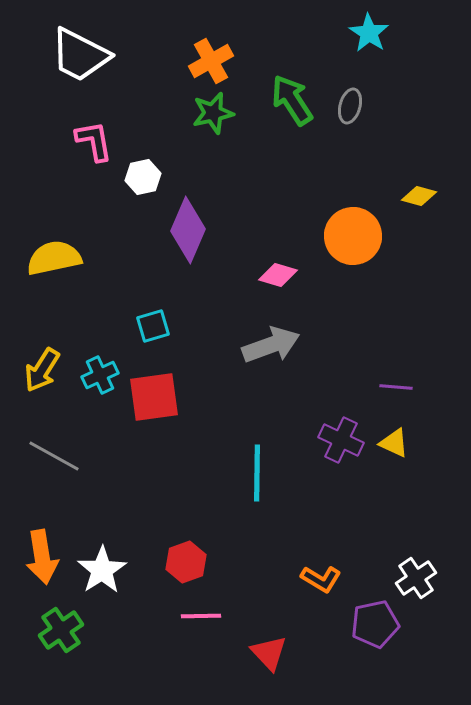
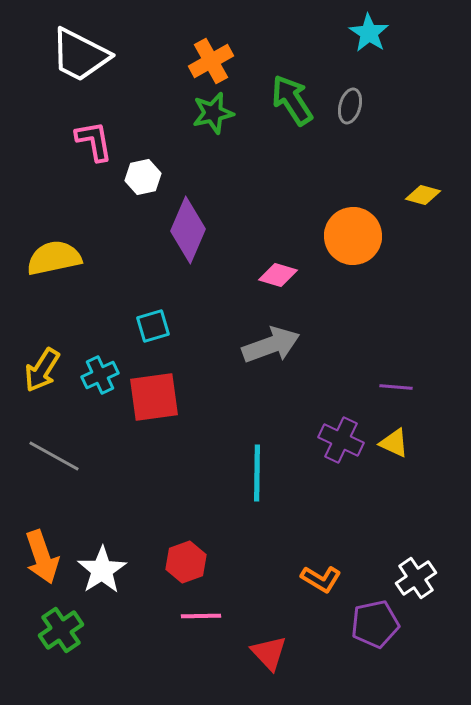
yellow diamond: moved 4 px right, 1 px up
orange arrow: rotated 10 degrees counterclockwise
